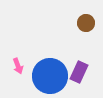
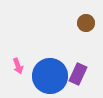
purple rectangle: moved 1 px left, 2 px down
